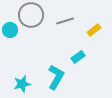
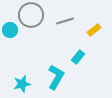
cyan rectangle: rotated 16 degrees counterclockwise
